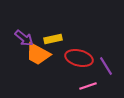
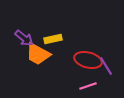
red ellipse: moved 9 px right, 2 px down
